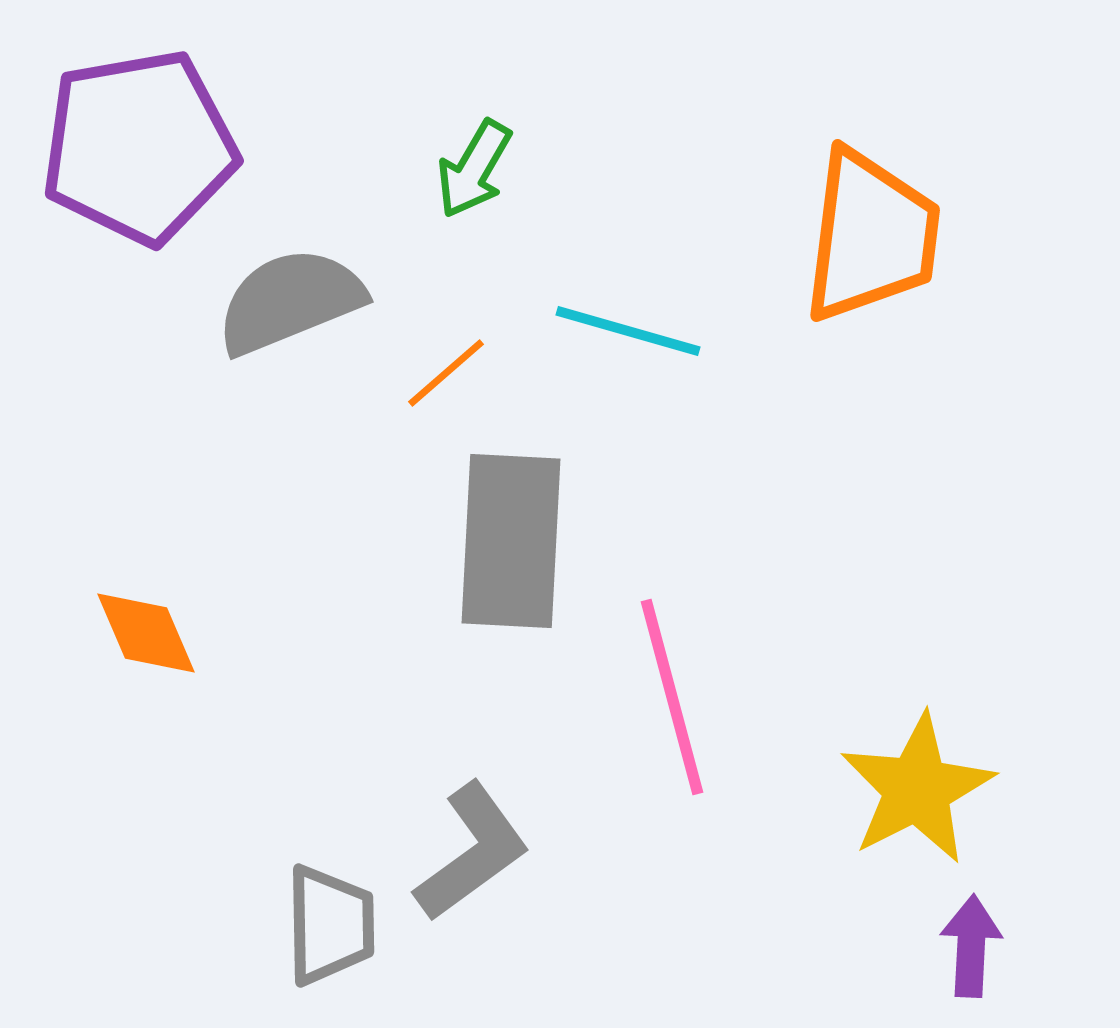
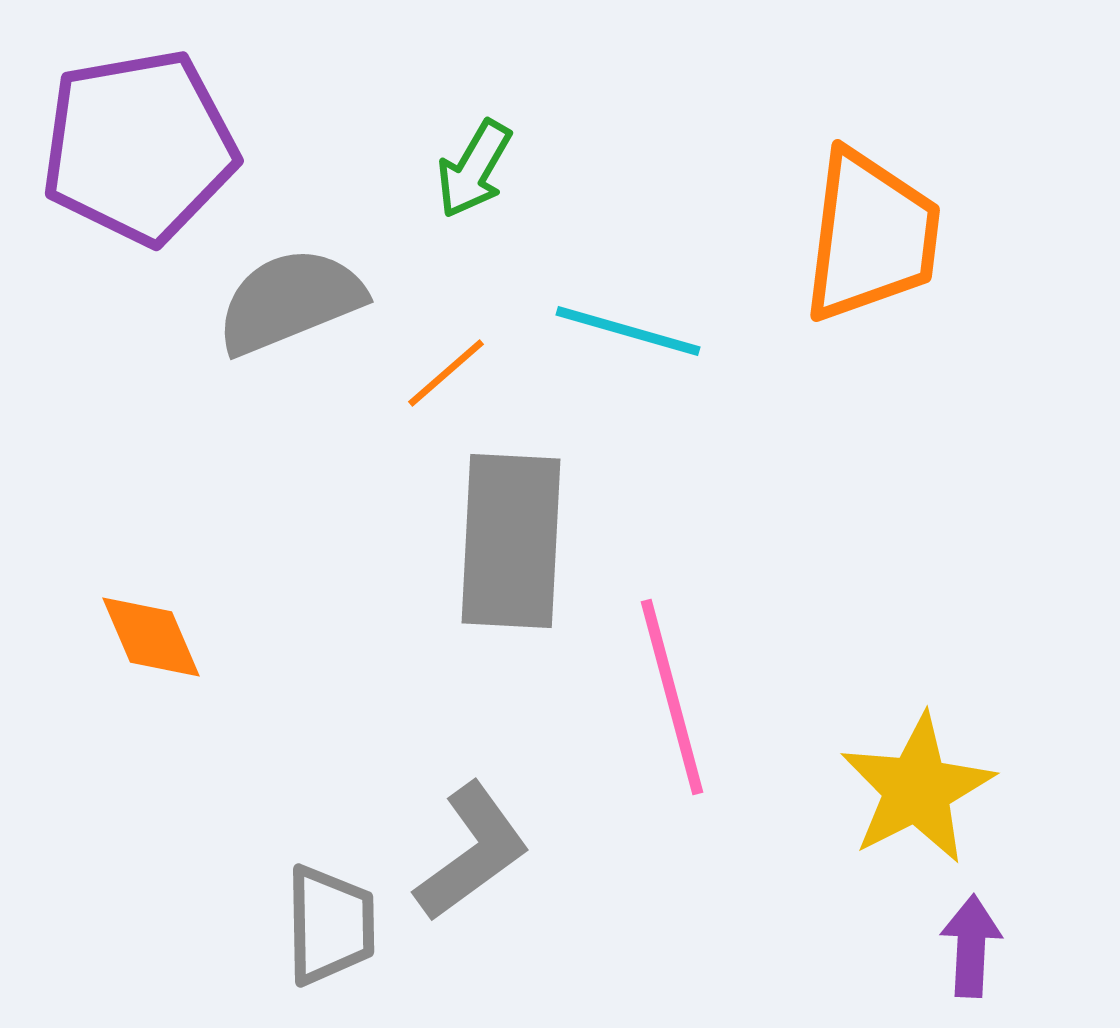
orange diamond: moved 5 px right, 4 px down
